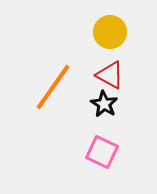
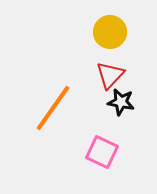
red triangle: rotated 44 degrees clockwise
orange line: moved 21 px down
black star: moved 17 px right, 2 px up; rotated 20 degrees counterclockwise
